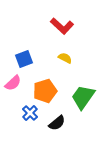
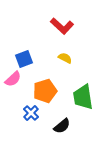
pink semicircle: moved 4 px up
green trapezoid: rotated 44 degrees counterclockwise
blue cross: moved 1 px right
black semicircle: moved 5 px right, 3 px down
